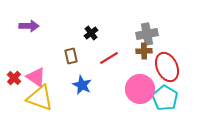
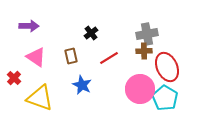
pink triangle: moved 20 px up
